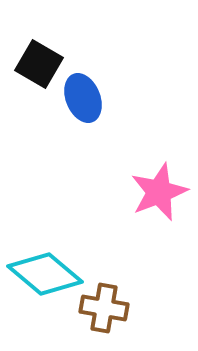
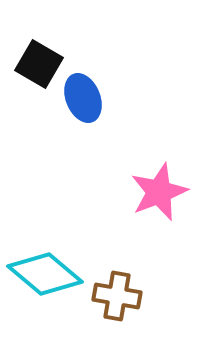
brown cross: moved 13 px right, 12 px up
